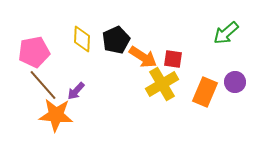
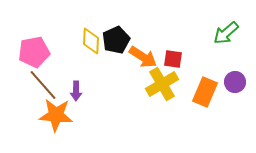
yellow diamond: moved 9 px right, 2 px down
purple arrow: rotated 42 degrees counterclockwise
